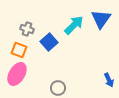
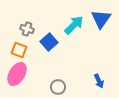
blue arrow: moved 10 px left, 1 px down
gray circle: moved 1 px up
